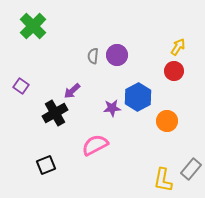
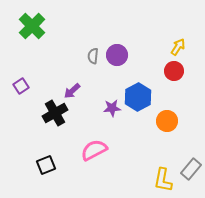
green cross: moved 1 px left
purple square: rotated 21 degrees clockwise
pink semicircle: moved 1 px left, 5 px down
